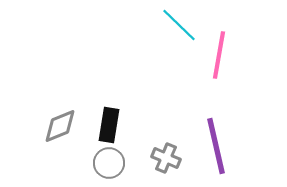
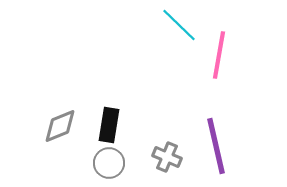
gray cross: moved 1 px right, 1 px up
